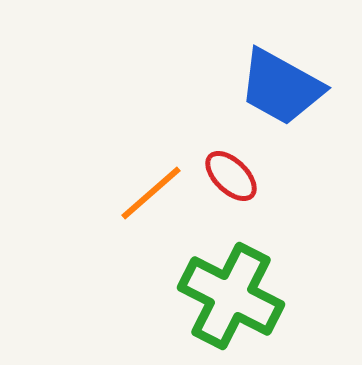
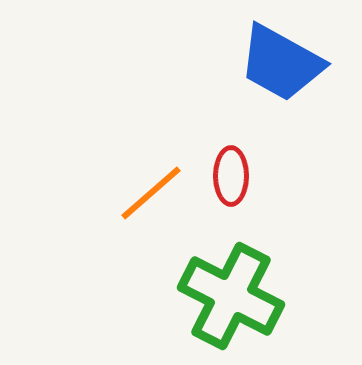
blue trapezoid: moved 24 px up
red ellipse: rotated 46 degrees clockwise
